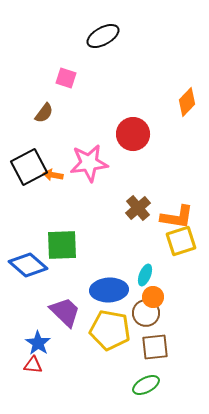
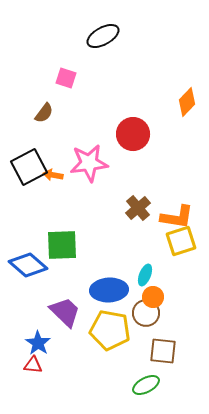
brown square: moved 8 px right, 4 px down; rotated 12 degrees clockwise
